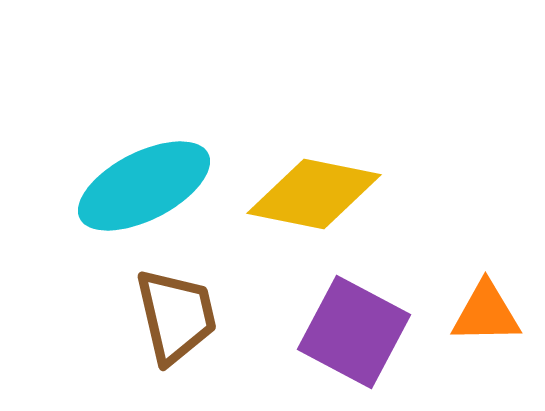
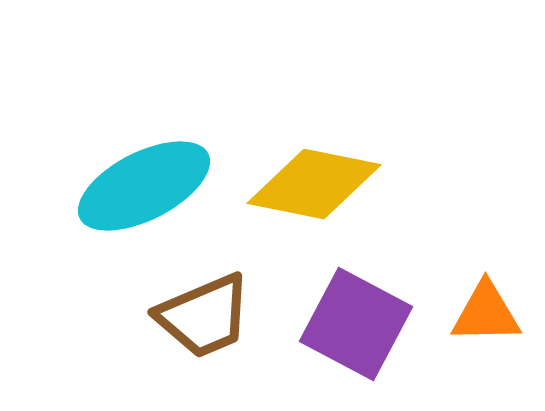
yellow diamond: moved 10 px up
brown trapezoid: moved 28 px right; rotated 80 degrees clockwise
purple square: moved 2 px right, 8 px up
